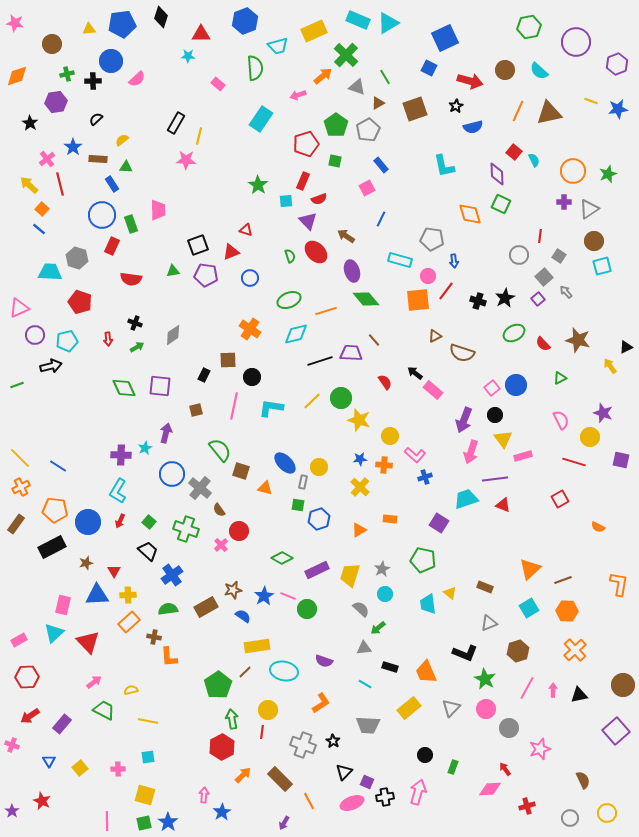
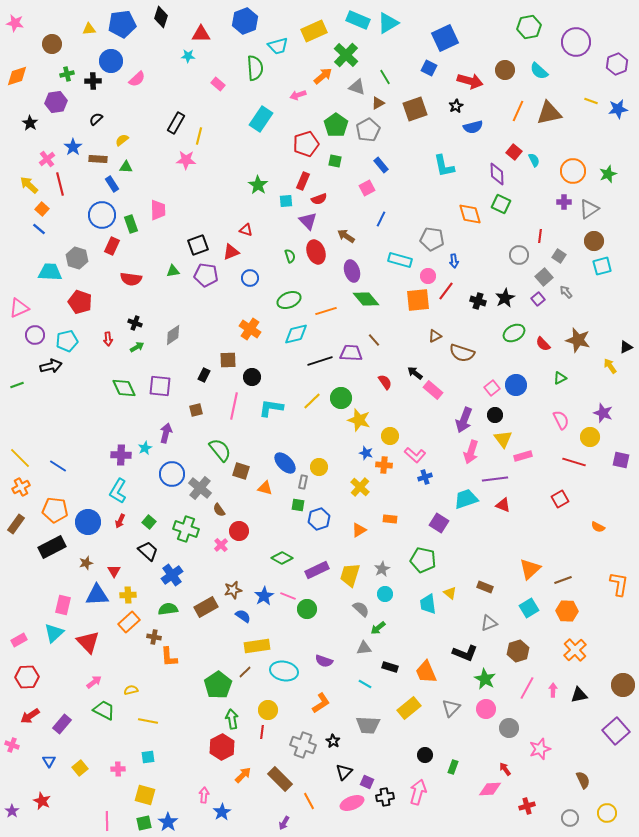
red ellipse at (316, 252): rotated 25 degrees clockwise
blue star at (360, 459): moved 6 px right, 6 px up; rotated 24 degrees clockwise
